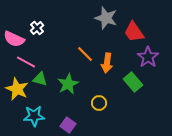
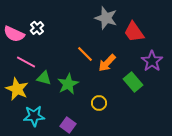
pink semicircle: moved 5 px up
purple star: moved 4 px right, 4 px down
orange arrow: rotated 36 degrees clockwise
green triangle: moved 4 px right, 1 px up
